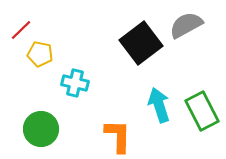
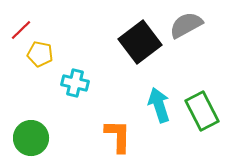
black square: moved 1 px left, 1 px up
green circle: moved 10 px left, 9 px down
